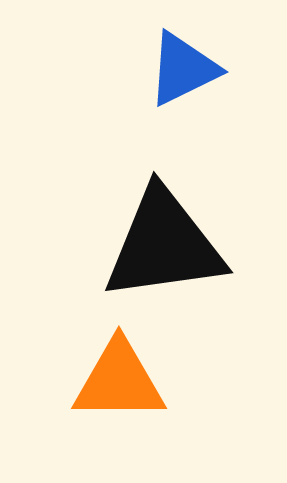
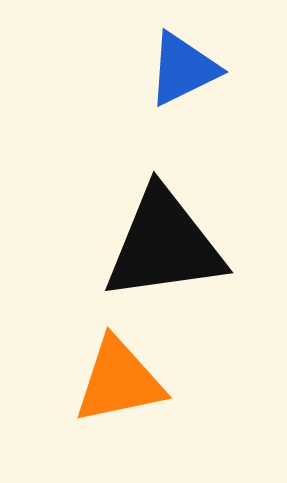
orange triangle: rotated 12 degrees counterclockwise
